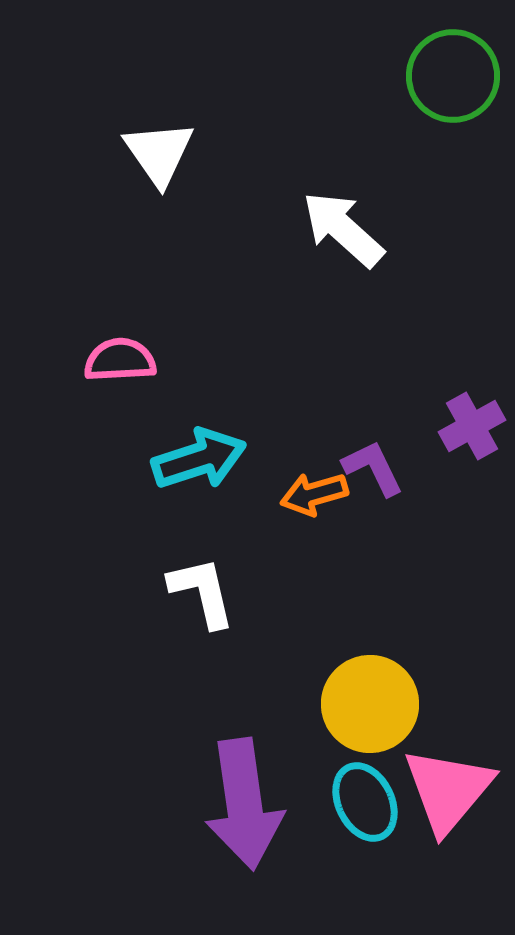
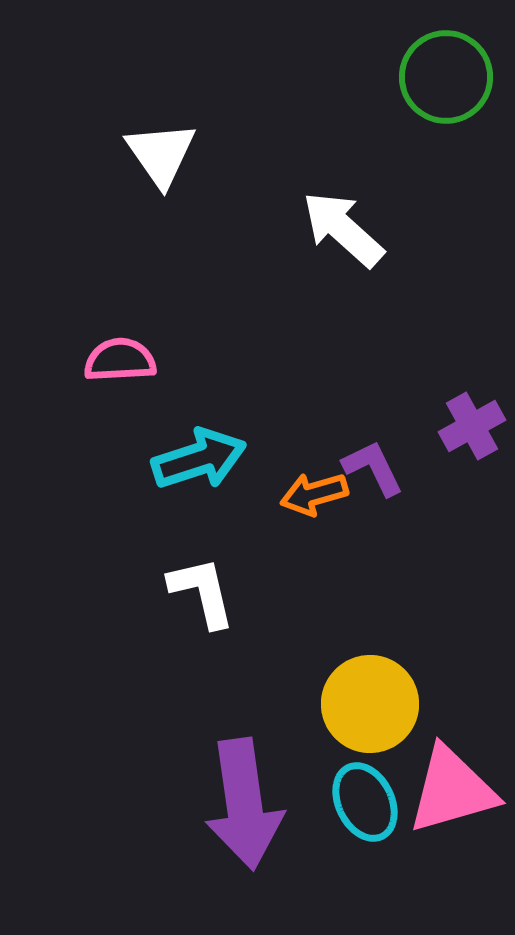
green circle: moved 7 px left, 1 px down
white triangle: moved 2 px right, 1 px down
pink triangle: moved 4 px right; rotated 34 degrees clockwise
